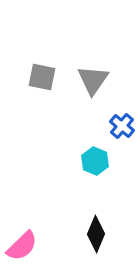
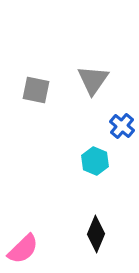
gray square: moved 6 px left, 13 px down
pink semicircle: moved 1 px right, 3 px down
